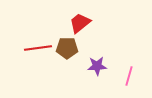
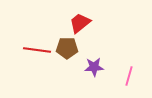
red line: moved 1 px left, 2 px down; rotated 16 degrees clockwise
purple star: moved 3 px left, 1 px down
